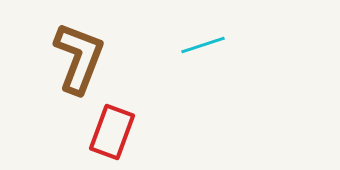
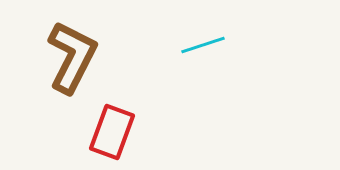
brown L-shape: moved 7 px left, 1 px up; rotated 6 degrees clockwise
